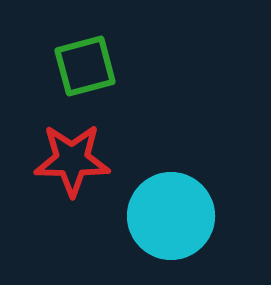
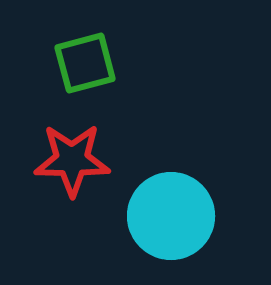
green square: moved 3 px up
